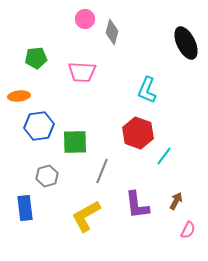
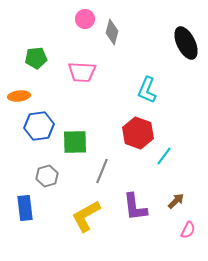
brown arrow: rotated 18 degrees clockwise
purple L-shape: moved 2 px left, 2 px down
